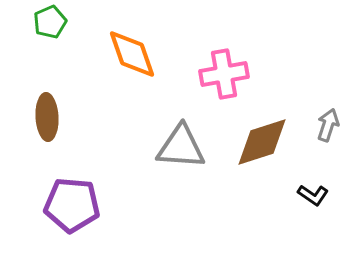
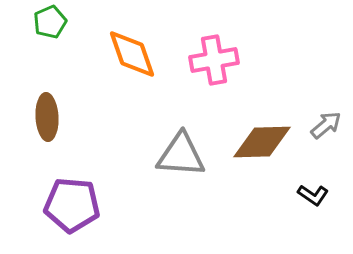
pink cross: moved 10 px left, 14 px up
gray arrow: moved 2 px left; rotated 32 degrees clockwise
brown diamond: rotated 16 degrees clockwise
gray triangle: moved 8 px down
